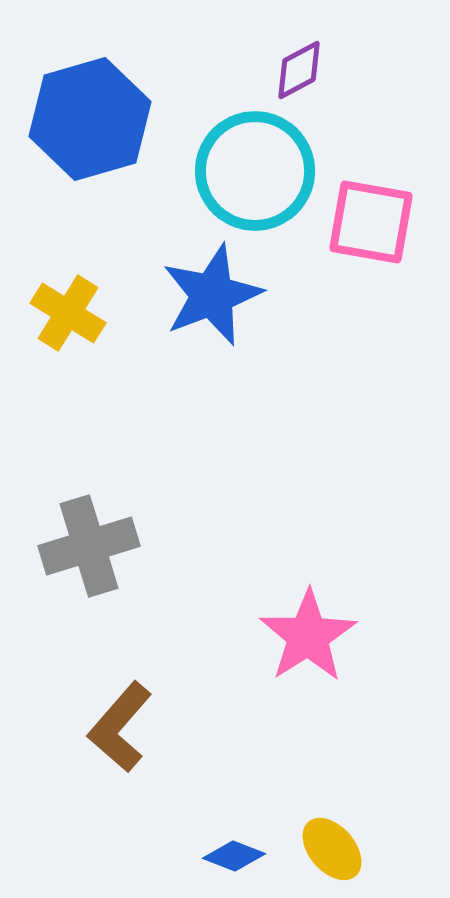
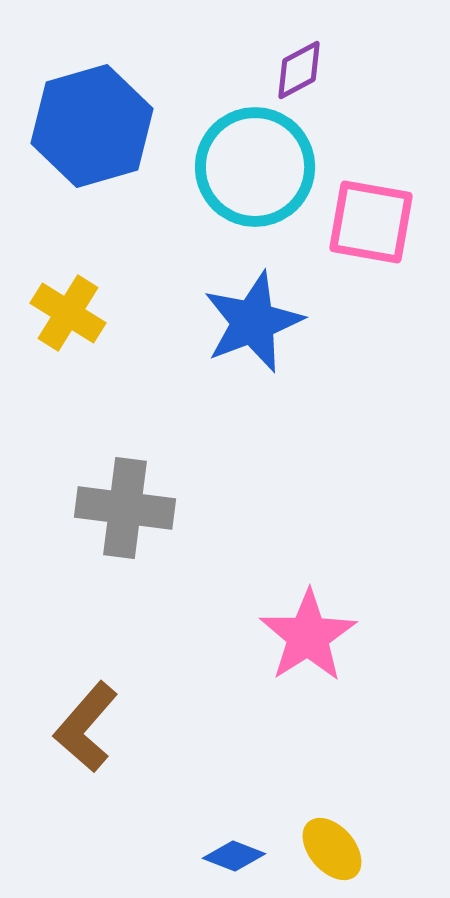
blue hexagon: moved 2 px right, 7 px down
cyan circle: moved 4 px up
blue star: moved 41 px right, 27 px down
gray cross: moved 36 px right, 38 px up; rotated 24 degrees clockwise
brown L-shape: moved 34 px left
